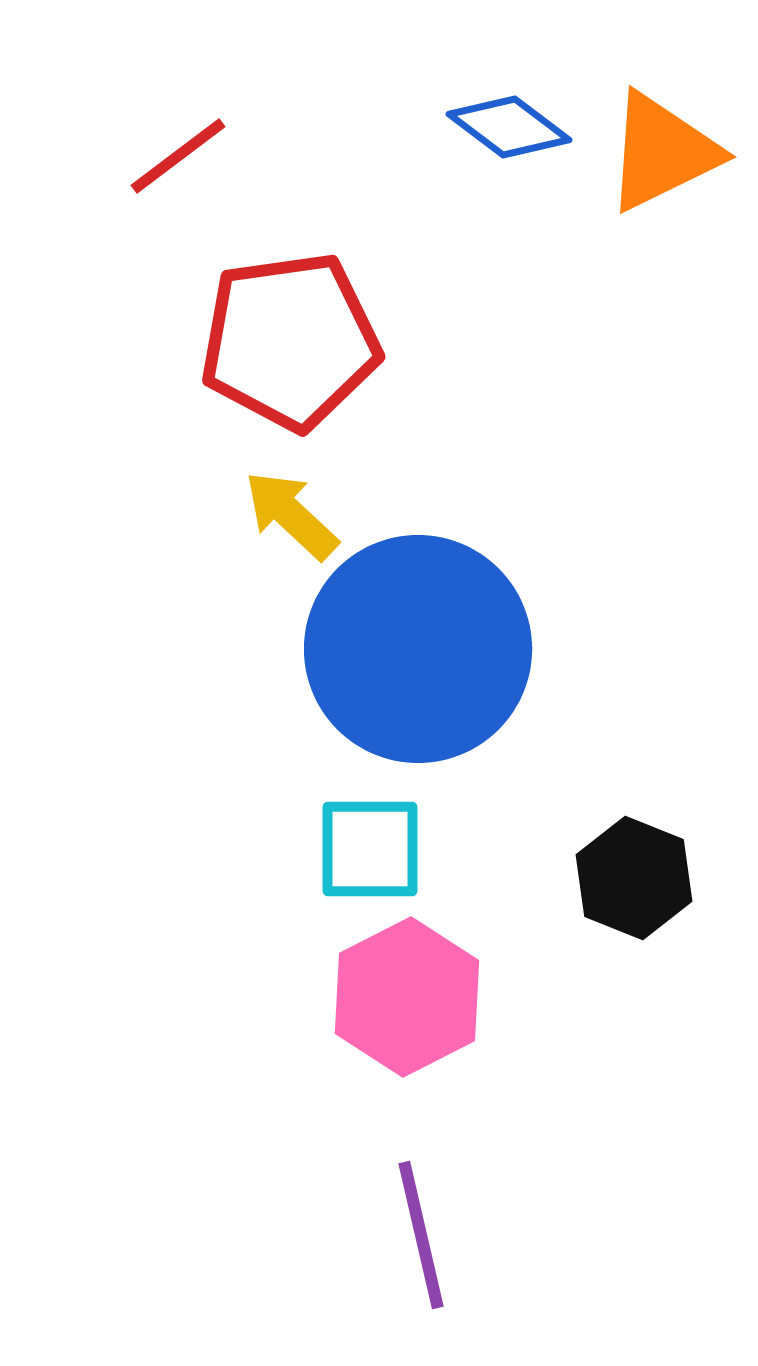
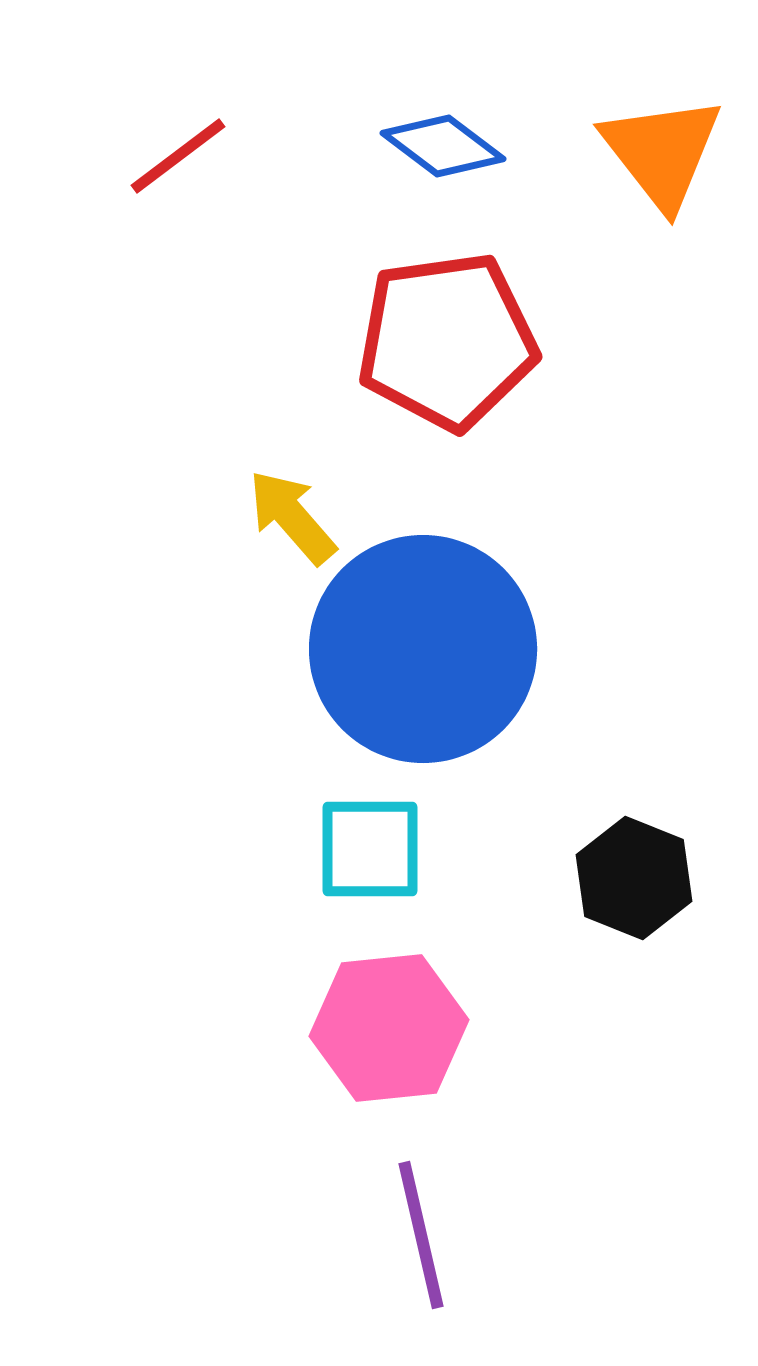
blue diamond: moved 66 px left, 19 px down
orange triangle: rotated 42 degrees counterclockwise
red pentagon: moved 157 px right
yellow arrow: moved 1 px right, 2 px down; rotated 6 degrees clockwise
blue circle: moved 5 px right
pink hexagon: moved 18 px left, 31 px down; rotated 21 degrees clockwise
